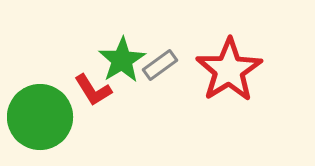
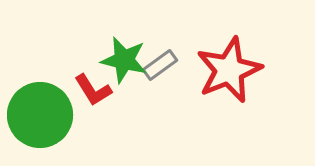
green star: moved 2 px right; rotated 27 degrees counterclockwise
red star: rotated 10 degrees clockwise
green circle: moved 2 px up
